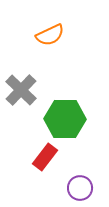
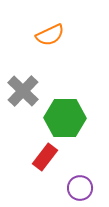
gray cross: moved 2 px right, 1 px down
green hexagon: moved 1 px up
